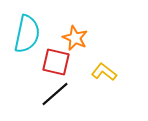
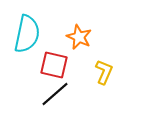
orange star: moved 4 px right, 1 px up
red square: moved 2 px left, 3 px down
yellow L-shape: rotated 75 degrees clockwise
